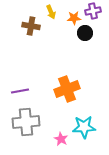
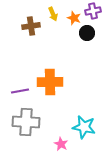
yellow arrow: moved 2 px right, 2 px down
orange star: rotated 24 degrees clockwise
brown cross: rotated 18 degrees counterclockwise
black circle: moved 2 px right
orange cross: moved 17 px left, 7 px up; rotated 20 degrees clockwise
gray cross: rotated 8 degrees clockwise
cyan star: rotated 15 degrees clockwise
pink star: moved 5 px down
